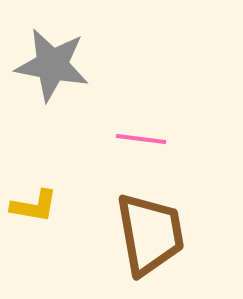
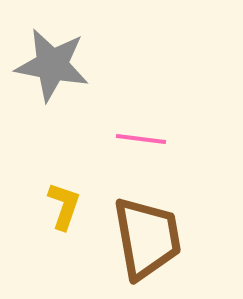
yellow L-shape: moved 30 px right; rotated 81 degrees counterclockwise
brown trapezoid: moved 3 px left, 4 px down
